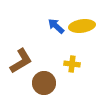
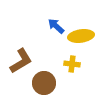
yellow ellipse: moved 1 px left, 10 px down
